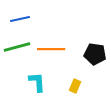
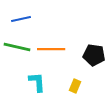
blue line: moved 1 px right
green line: rotated 28 degrees clockwise
black pentagon: moved 1 px left, 1 px down
